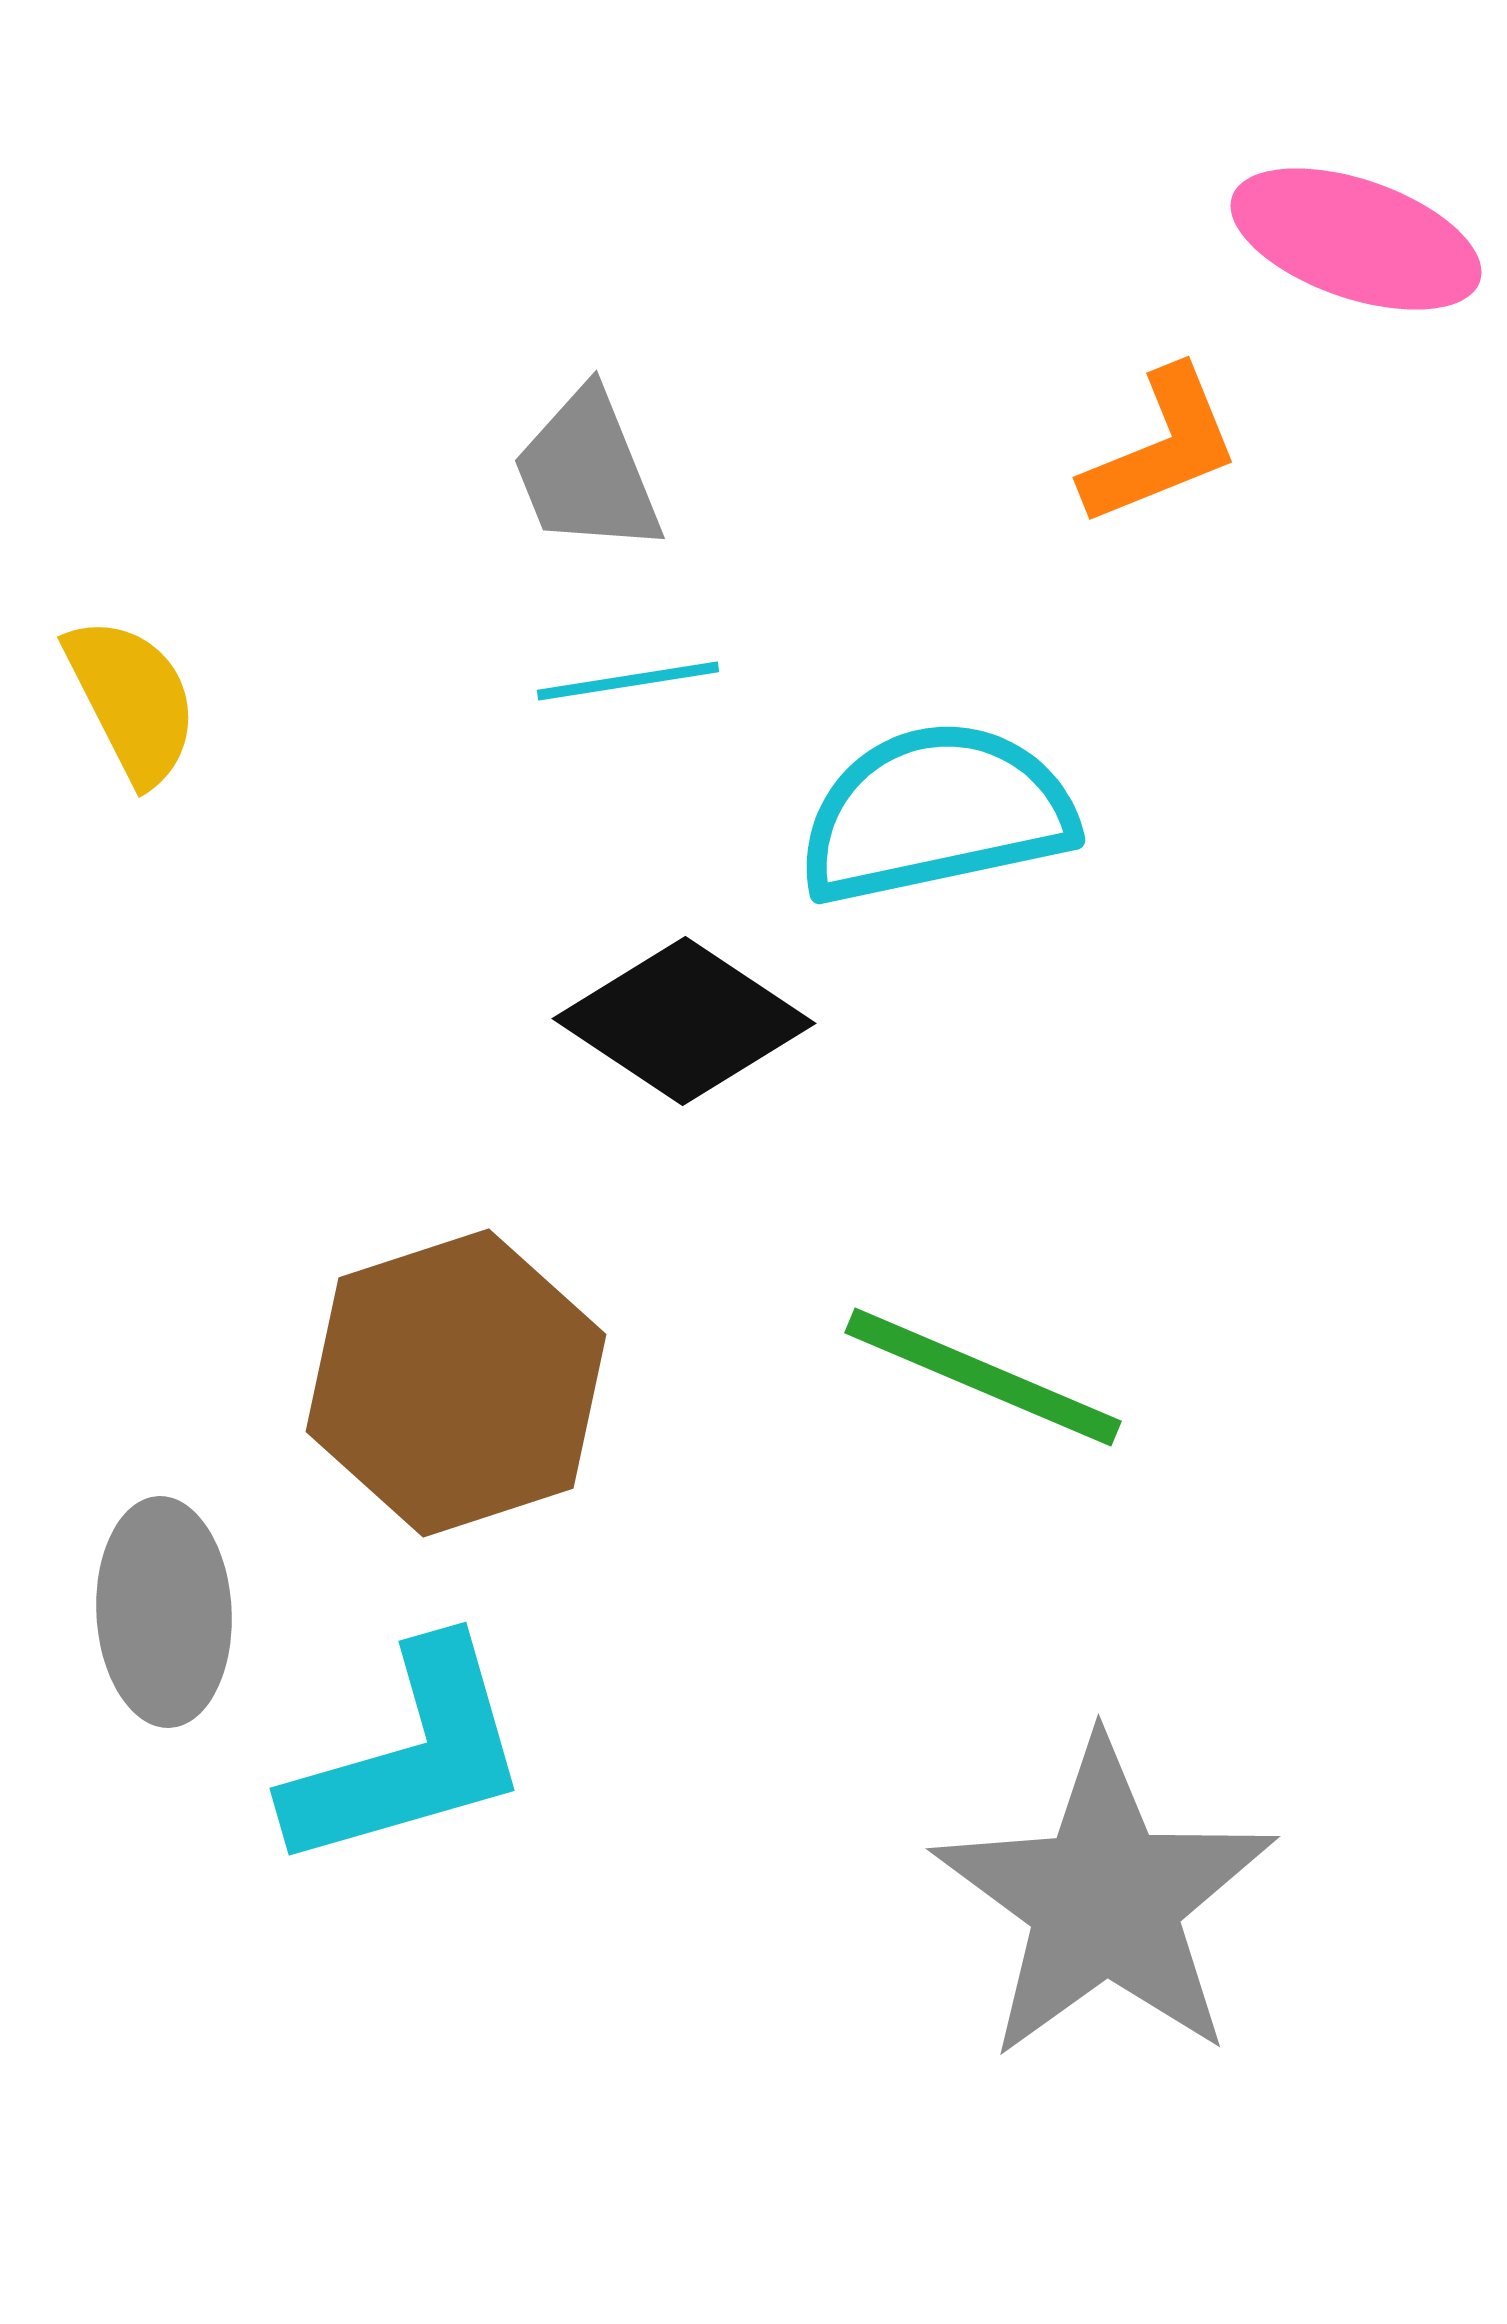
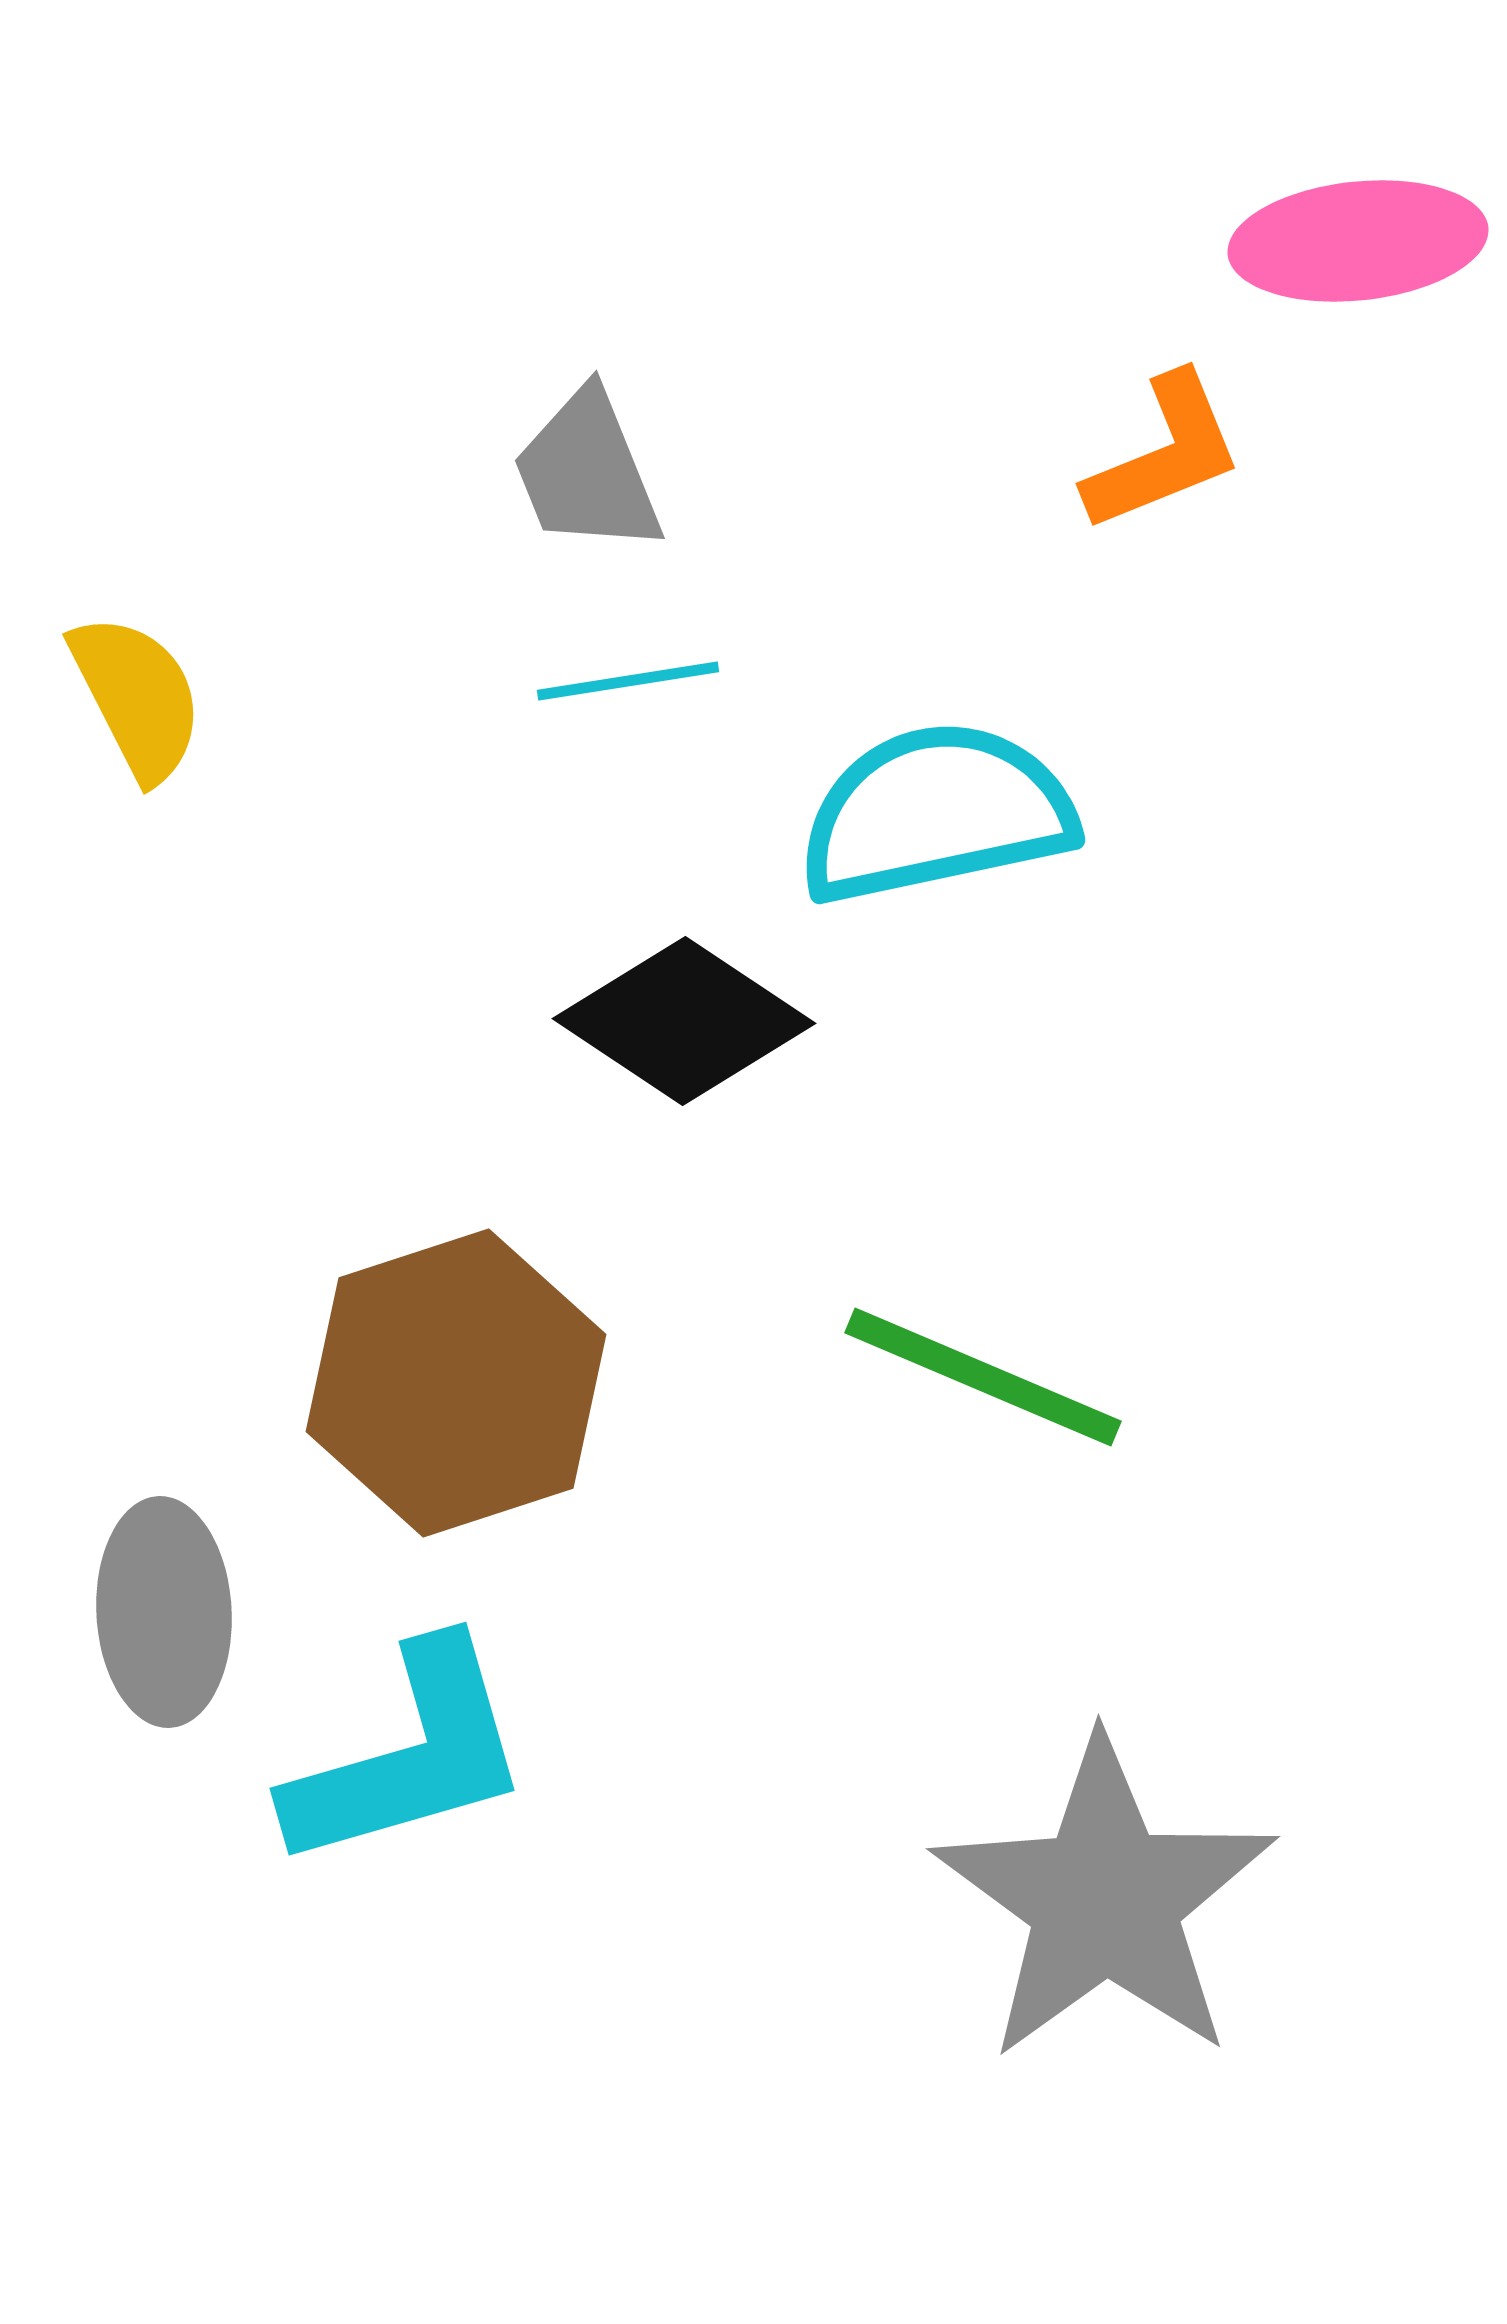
pink ellipse: moved 2 px right, 2 px down; rotated 25 degrees counterclockwise
orange L-shape: moved 3 px right, 6 px down
yellow semicircle: moved 5 px right, 3 px up
